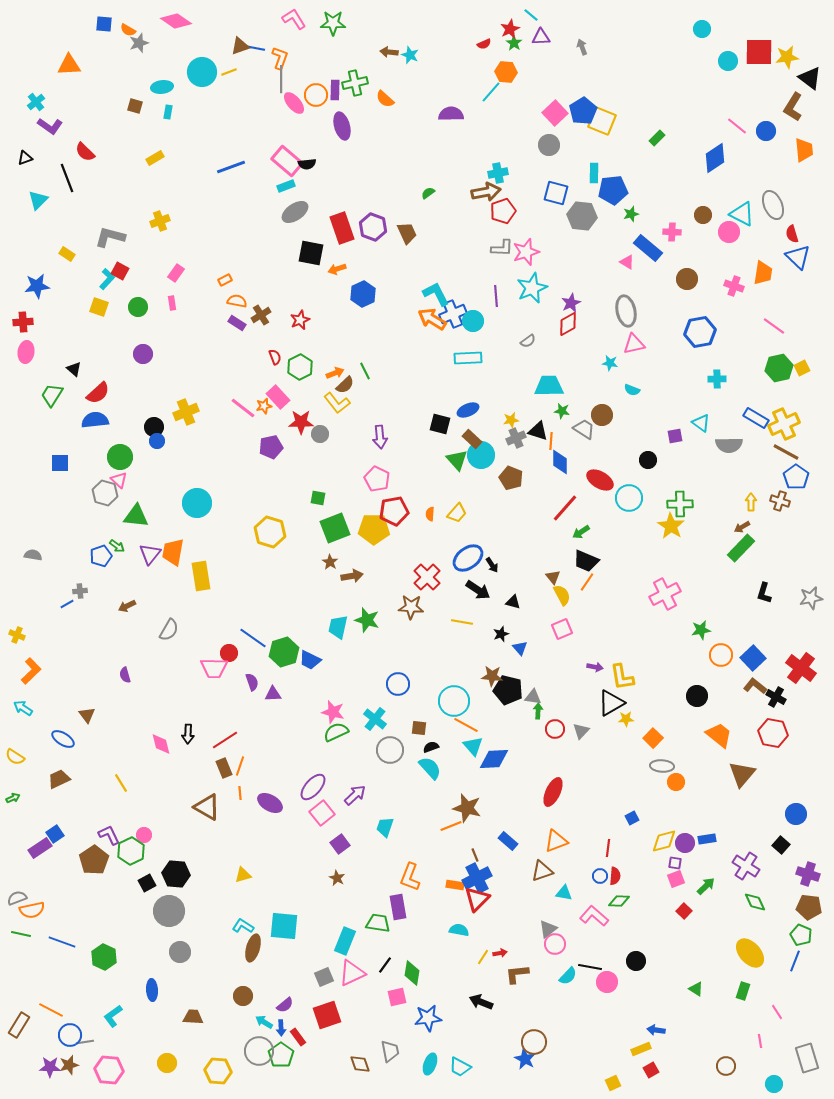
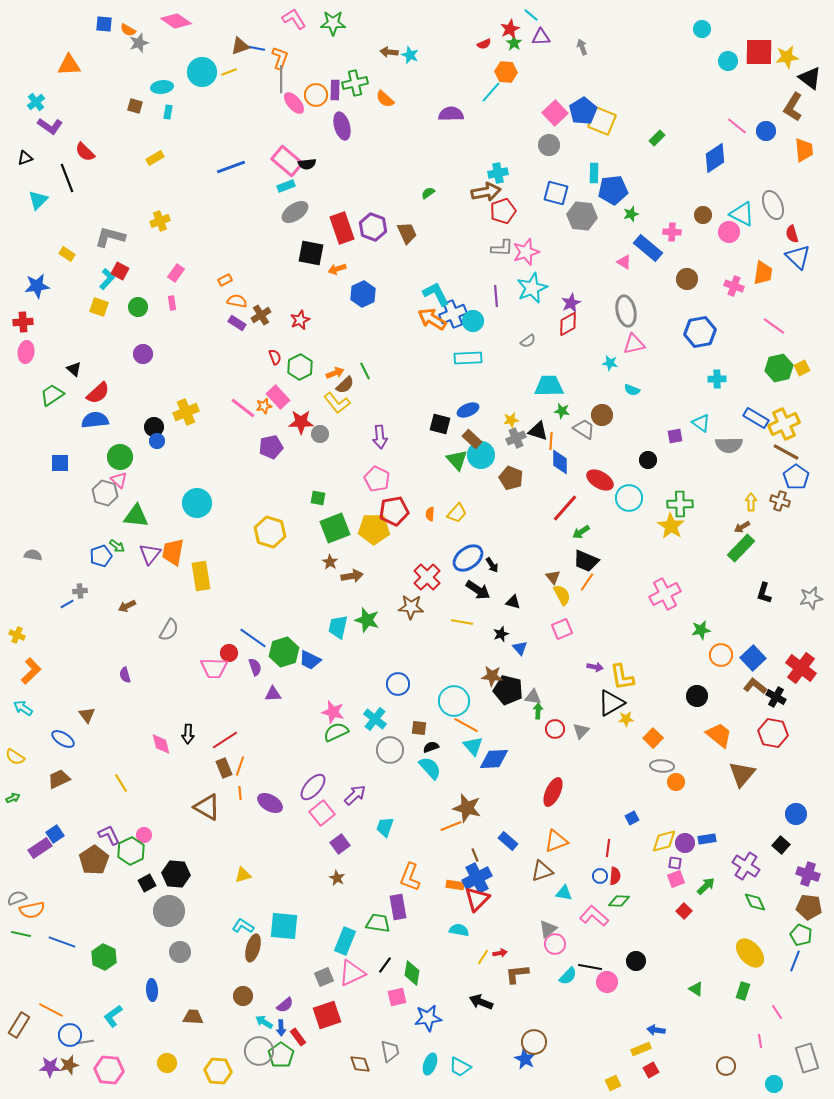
pink triangle at (627, 262): moved 3 px left
green trapezoid at (52, 395): rotated 25 degrees clockwise
purple semicircle at (252, 682): moved 3 px right, 15 px up
